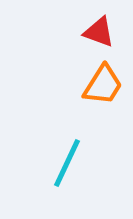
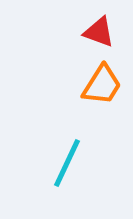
orange trapezoid: moved 1 px left
